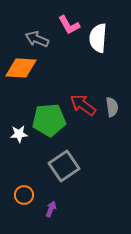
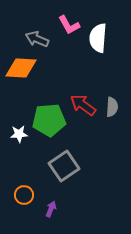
gray semicircle: rotated 12 degrees clockwise
